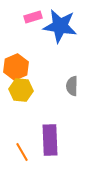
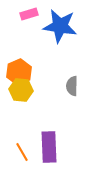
pink rectangle: moved 4 px left, 3 px up
orange hexagon: moved 3 px right, 5 px down
purple rectangle: moved 1 px left, 7 px down
